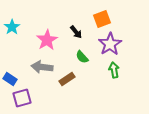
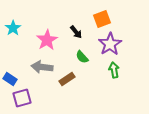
cyan star: moved 1 px right, 1 px down
